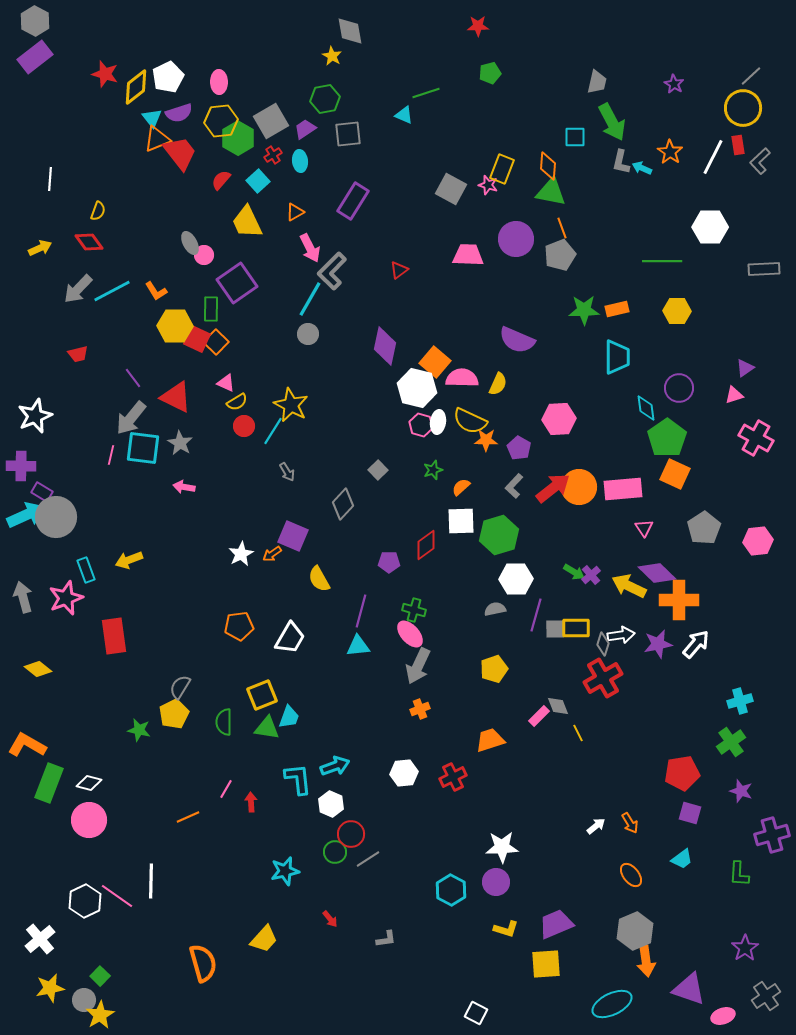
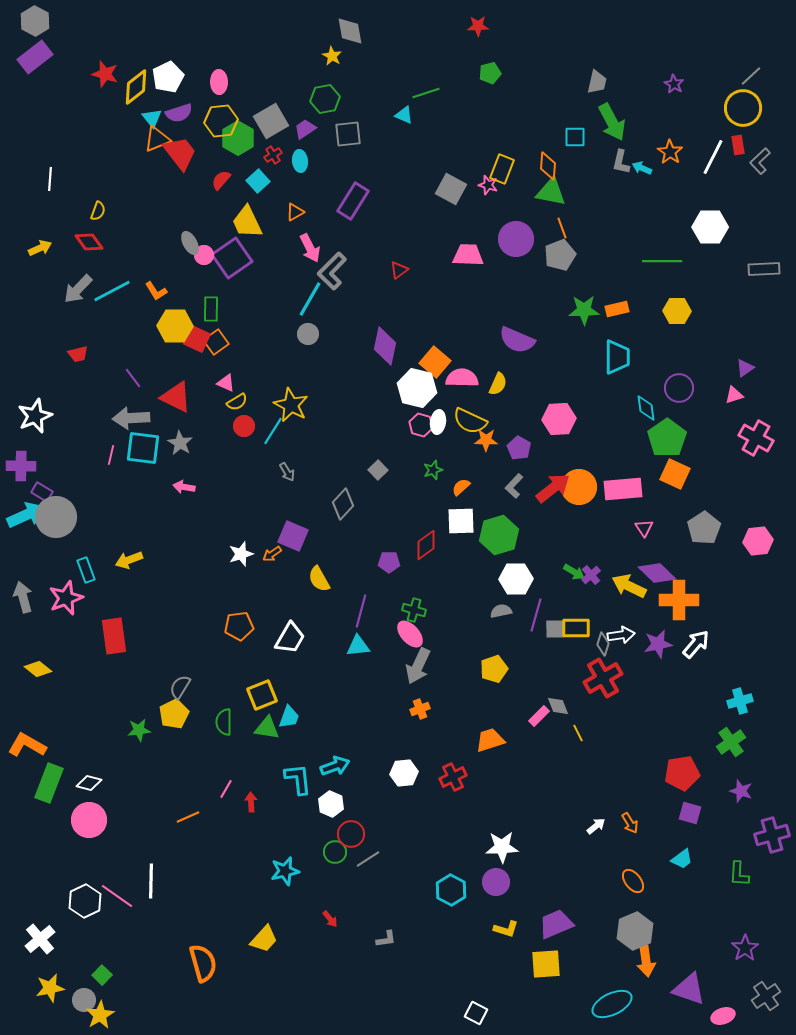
purple square at (237, 283): moved 5 px left, 25 px up
orange square at (216, 342): rotated 10 degrees clockwise
gray arrow at (131, 418): rotated 48 degrees clockwise
white star at (241, 554): rotated 10 degrees clockwise
gray semicircle at (495, 609): moved 6 px right, 2 px down
green star at (139, 730): rotated 20 degrees counterclockwise
orange ellipse at (631, 875): moved 2 px right, 6 px down
green square at (100, 976): moved 2 px right, 1 px up
